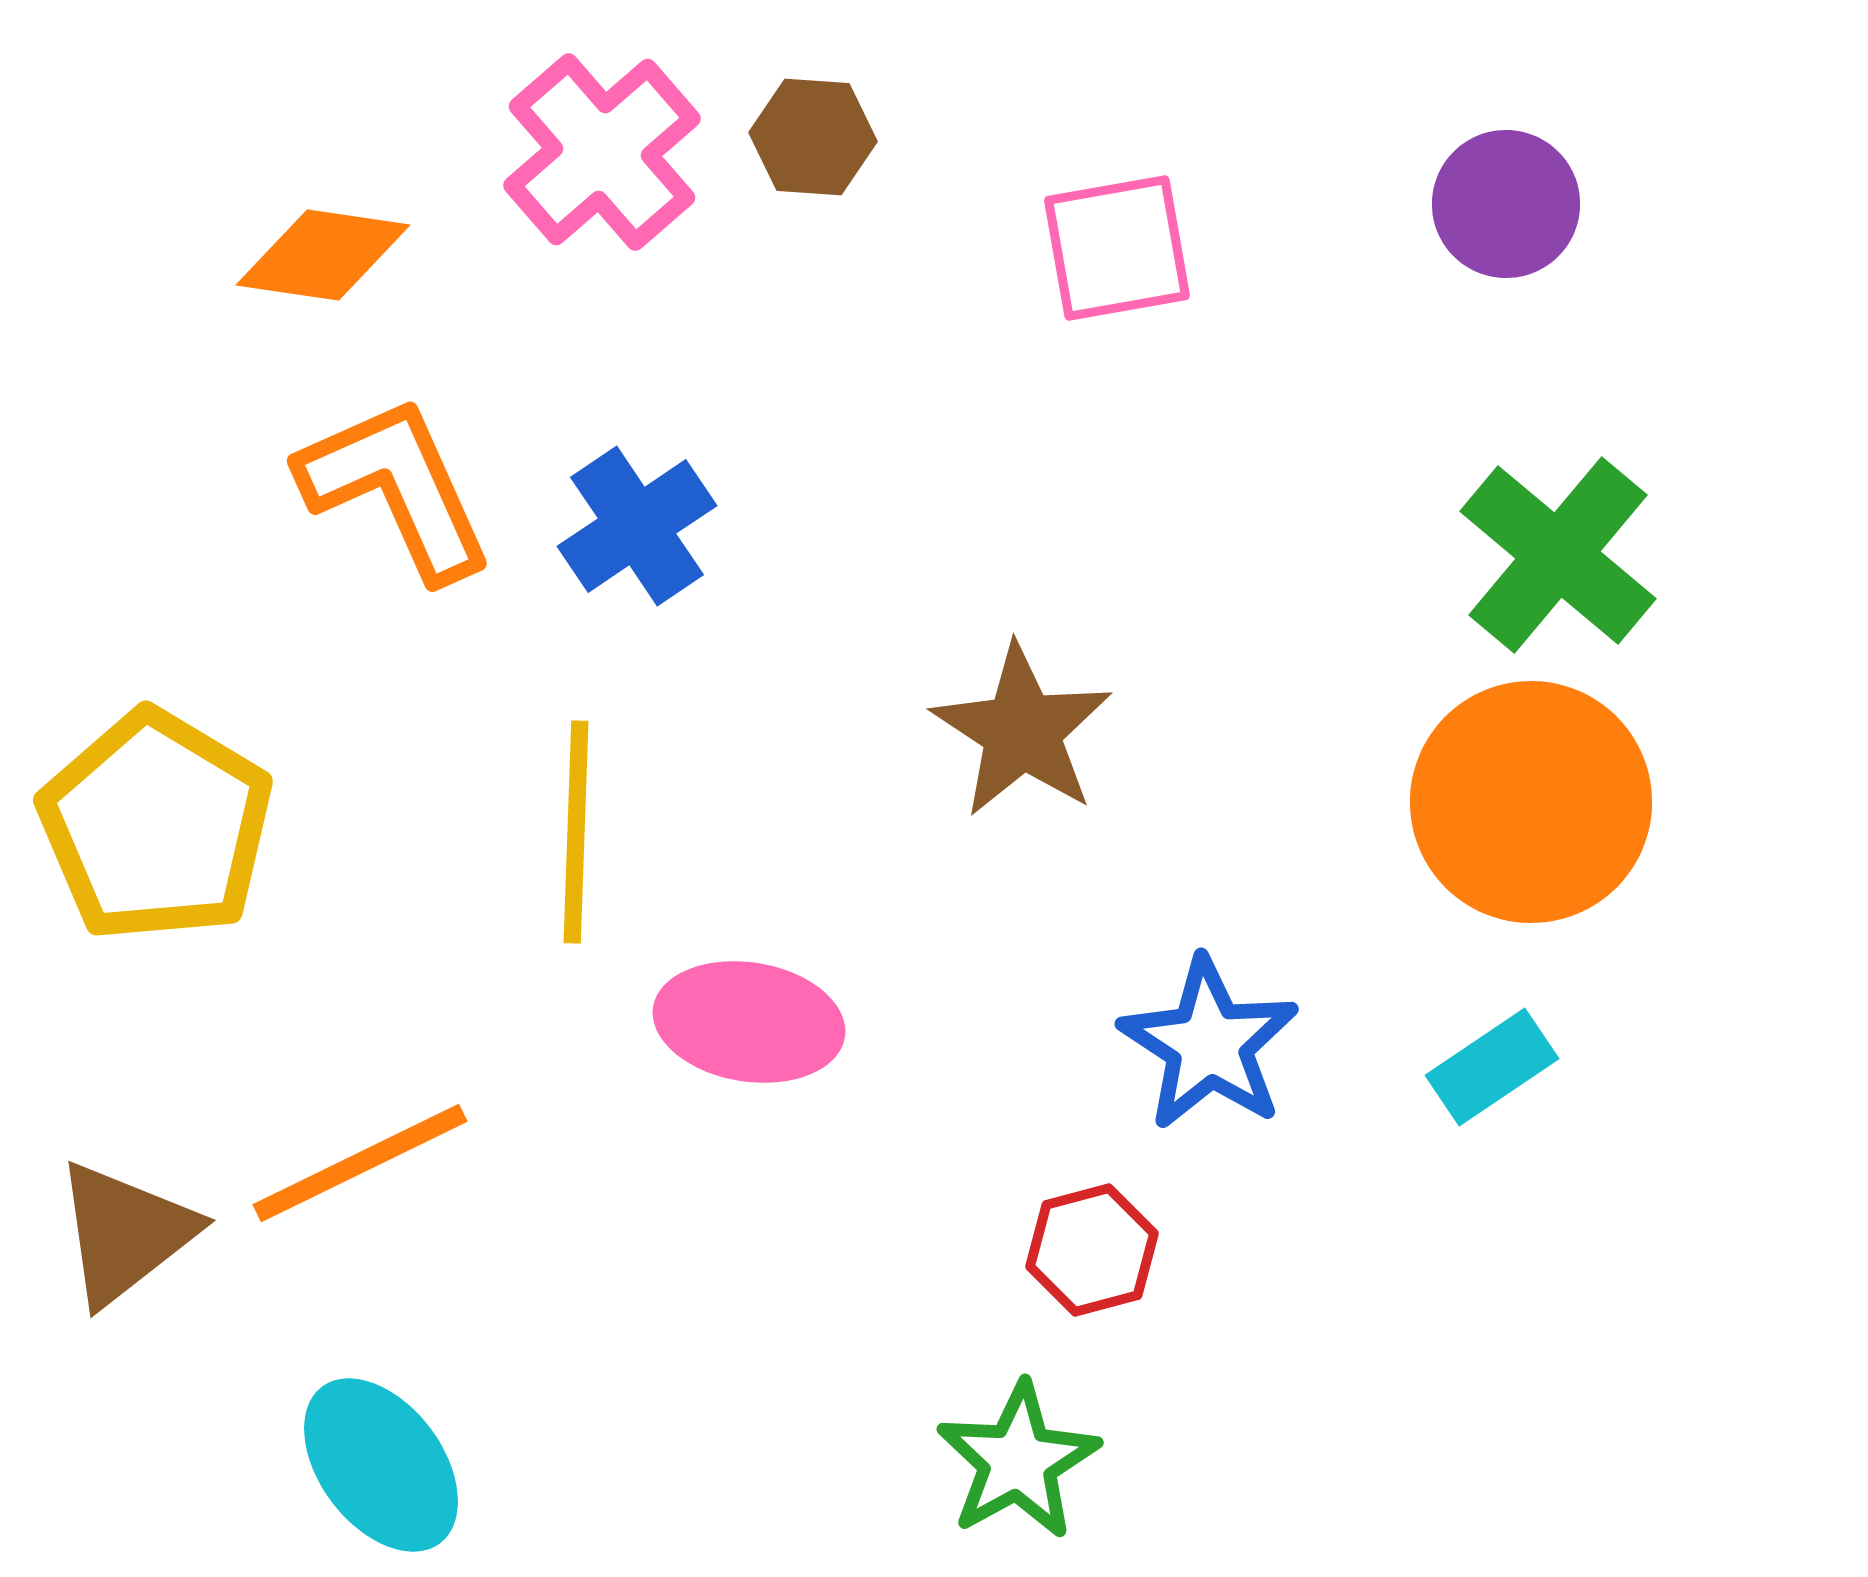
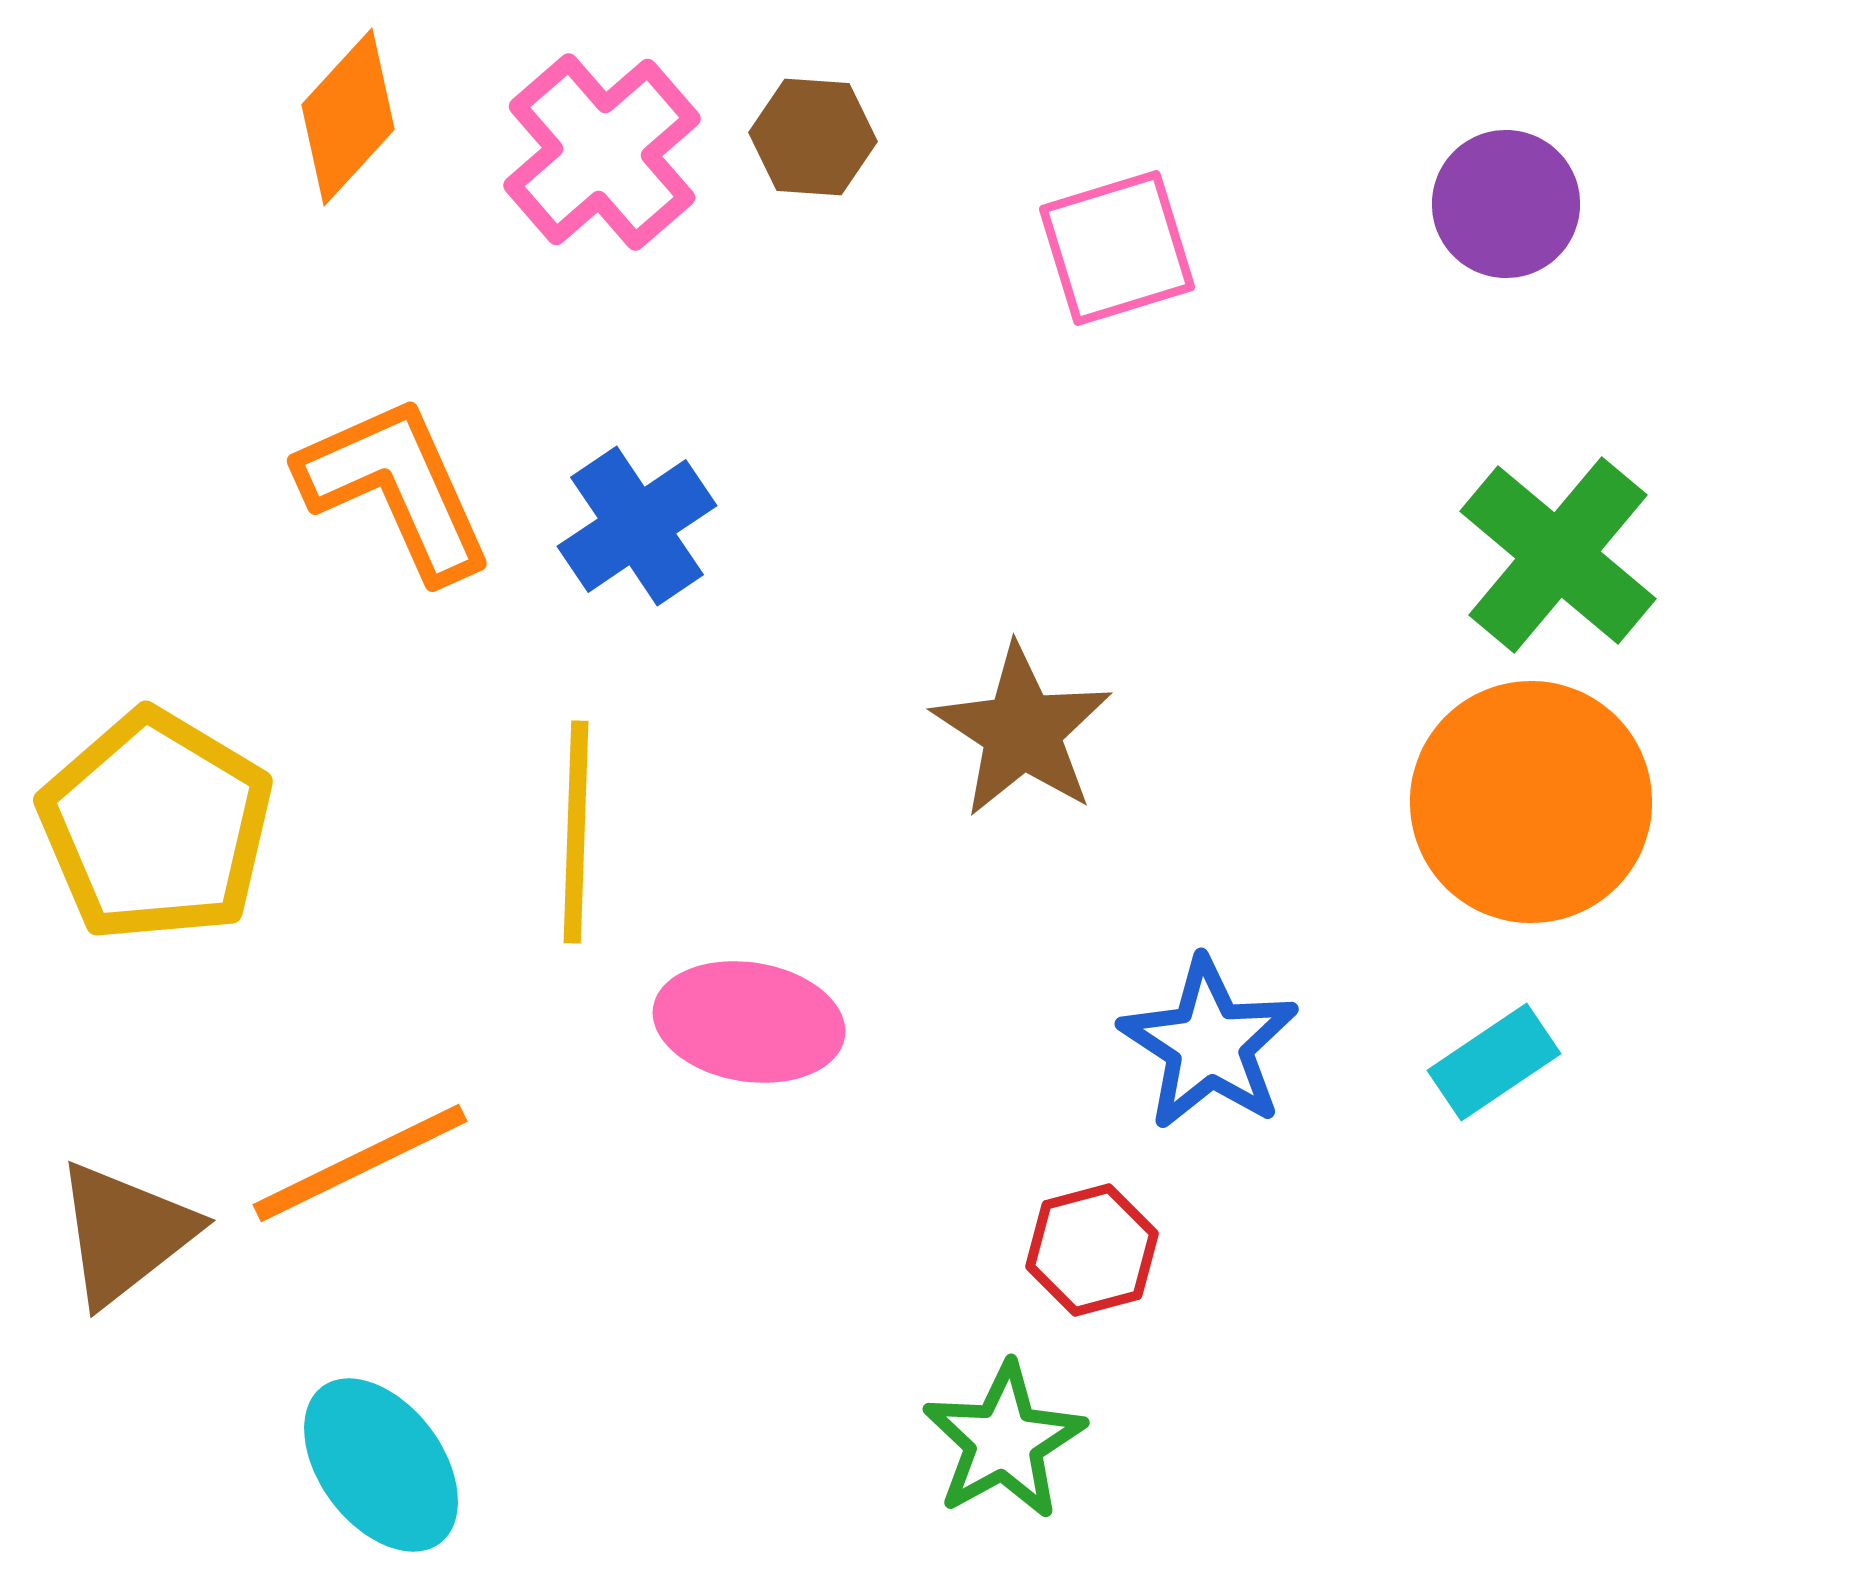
pink square: rotated 7 degrees counterclockwise
orange diamond: moved 25 px right, 138 px up; rotated 56 degrees counterclockwise
cyan rectangle: moved 2 px right, 5 px up
green star: moved 14 px left, 20 px up
